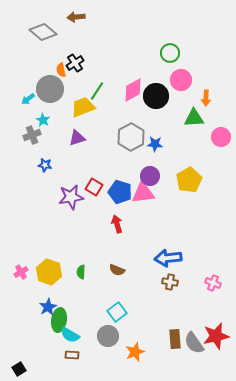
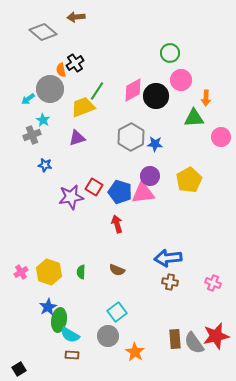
orange star at (135, 352): rotated 18 degrees counterclockwise
